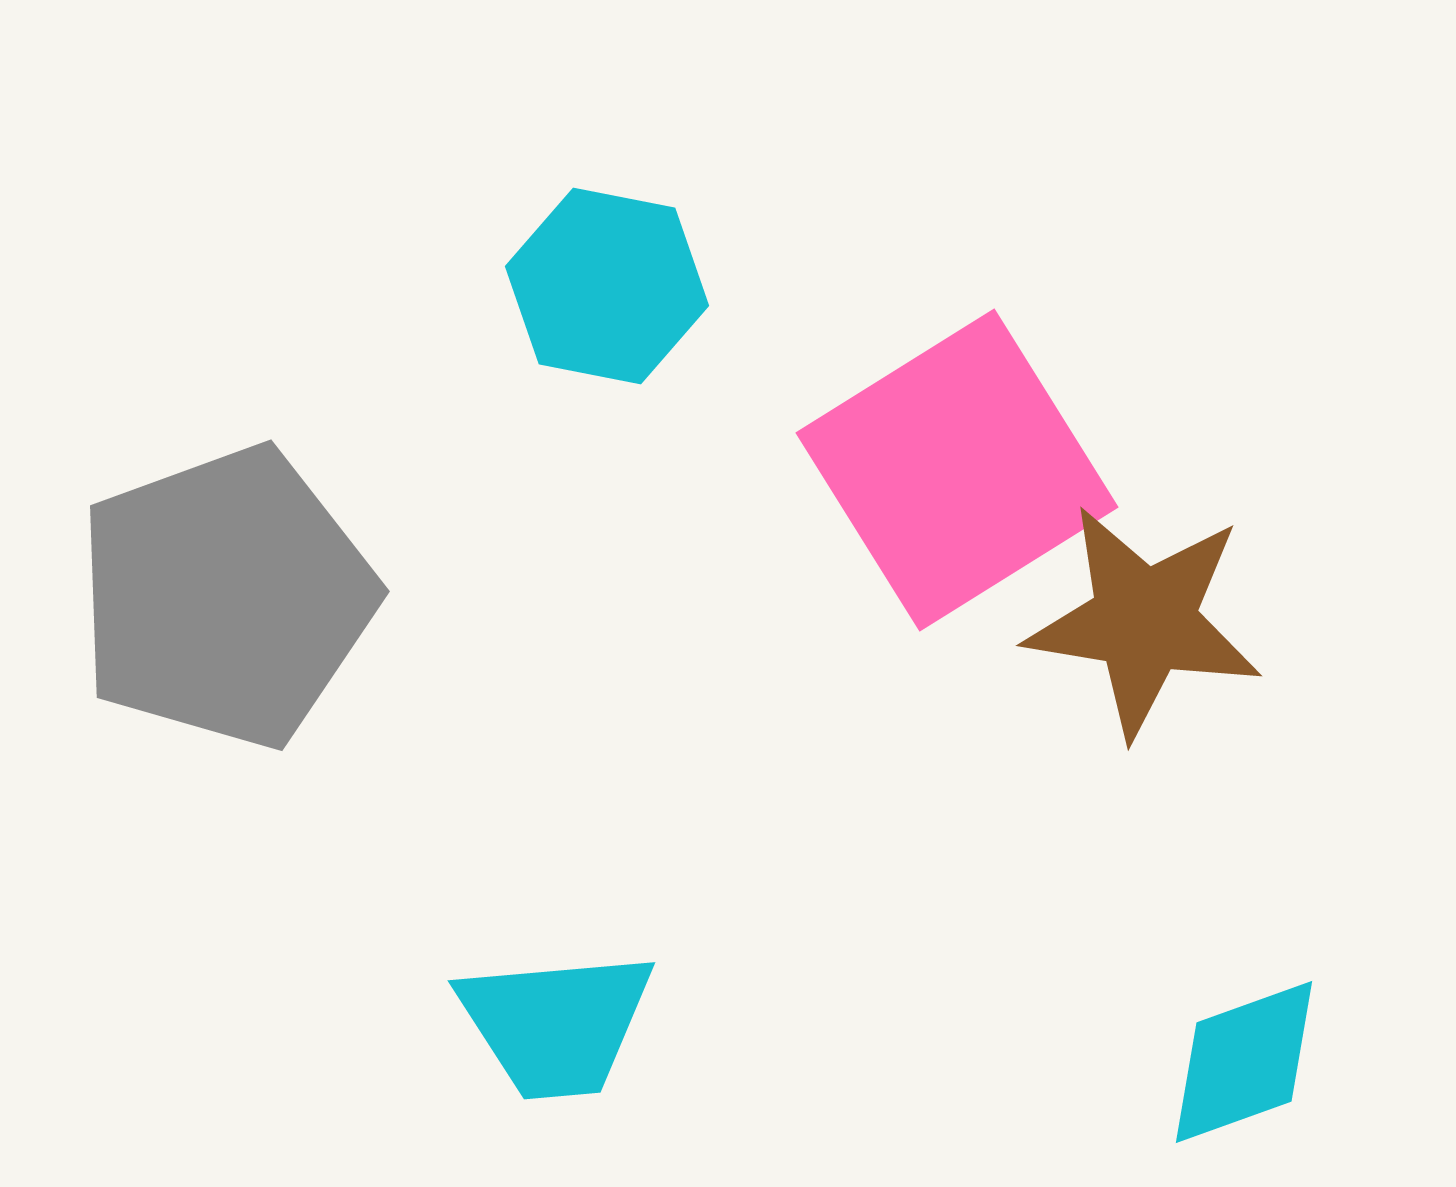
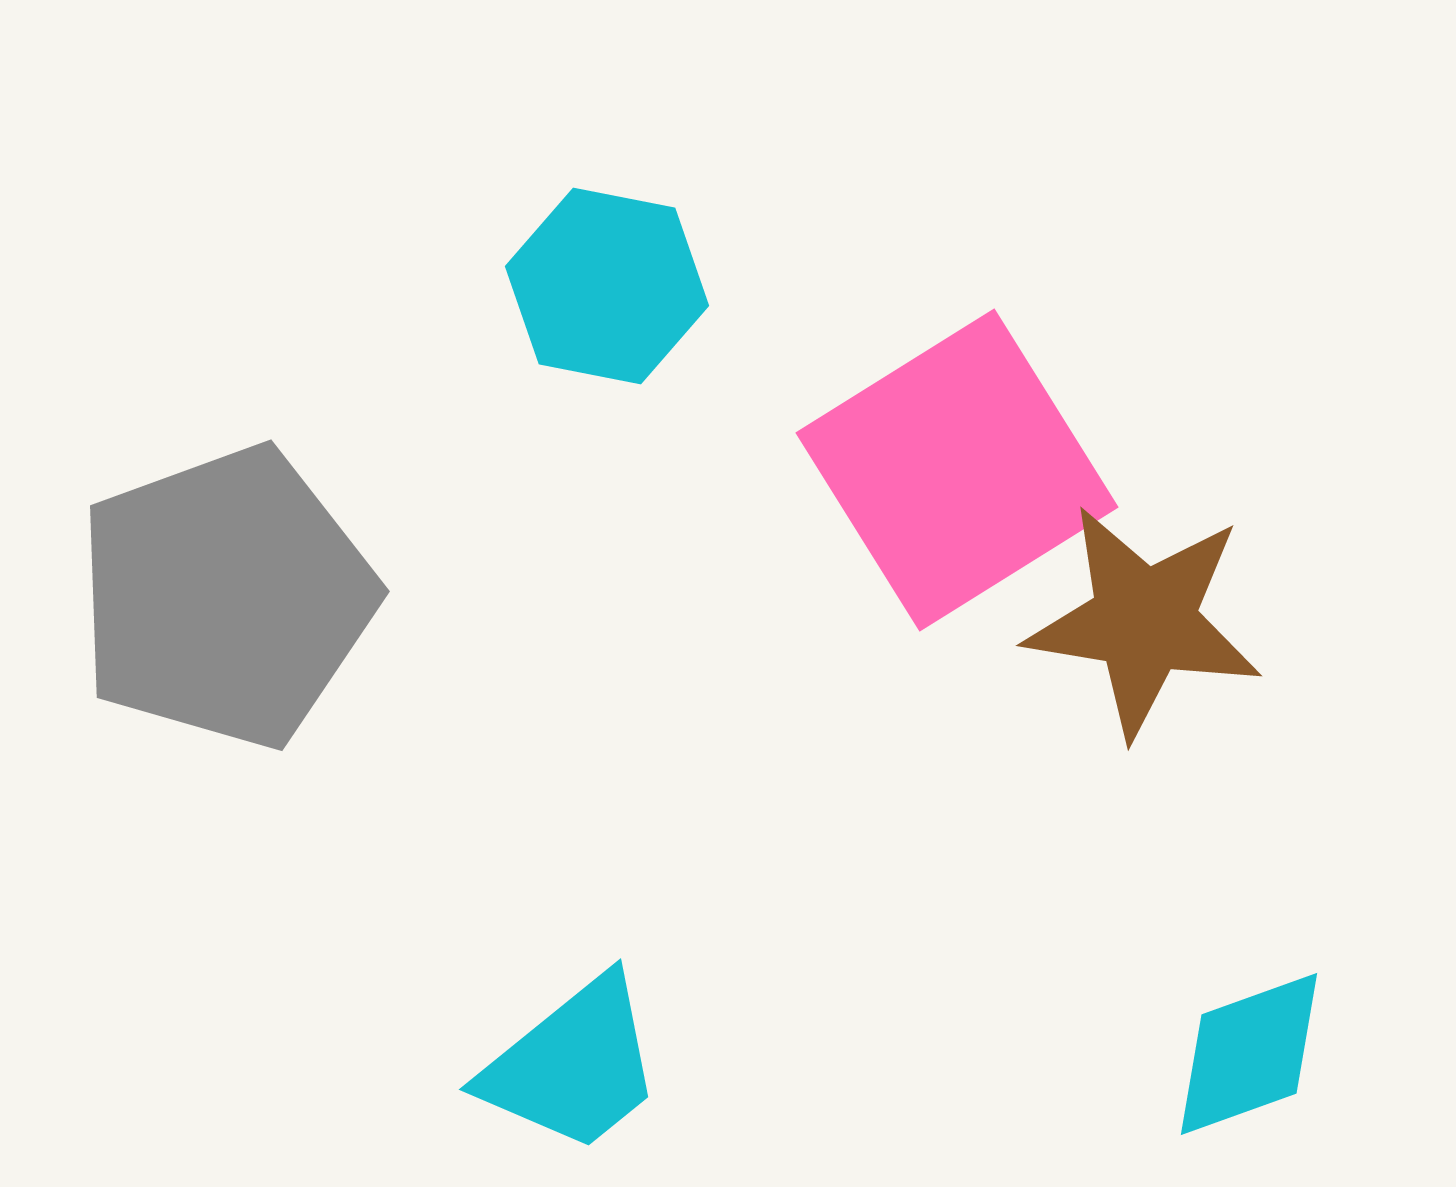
cyan trapezoid: moved 17 px right, 41 px down; rotated 34 degrees counterclockwise
cyan diamond: moved 5 px right, 8 px up
